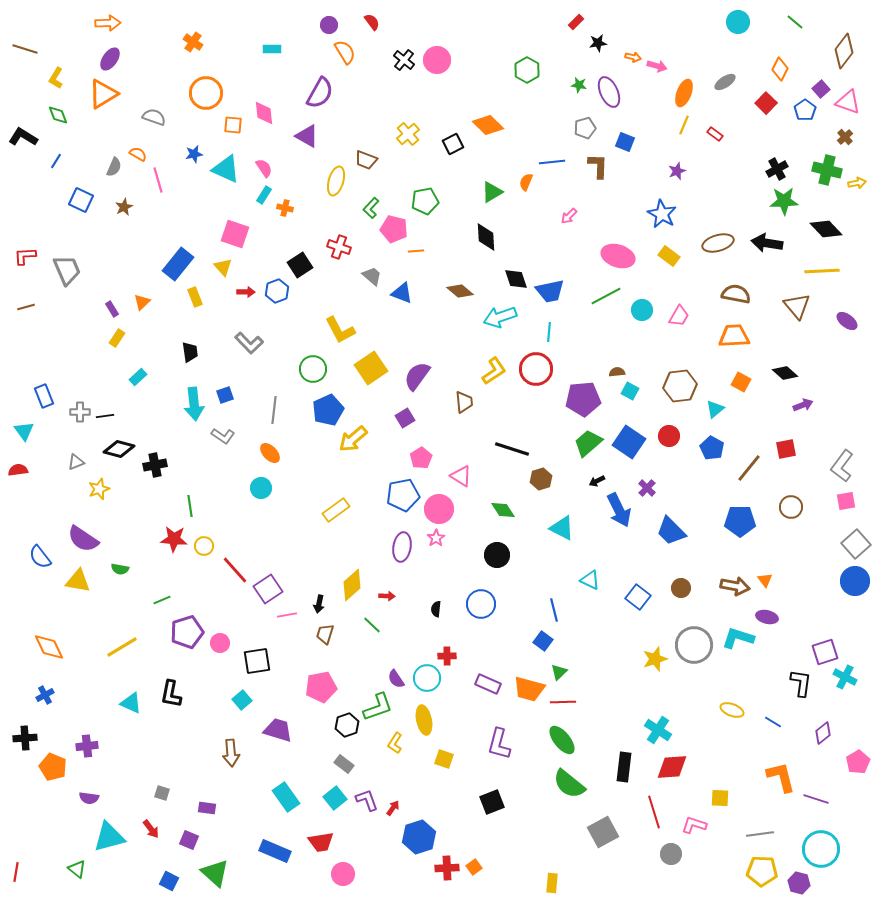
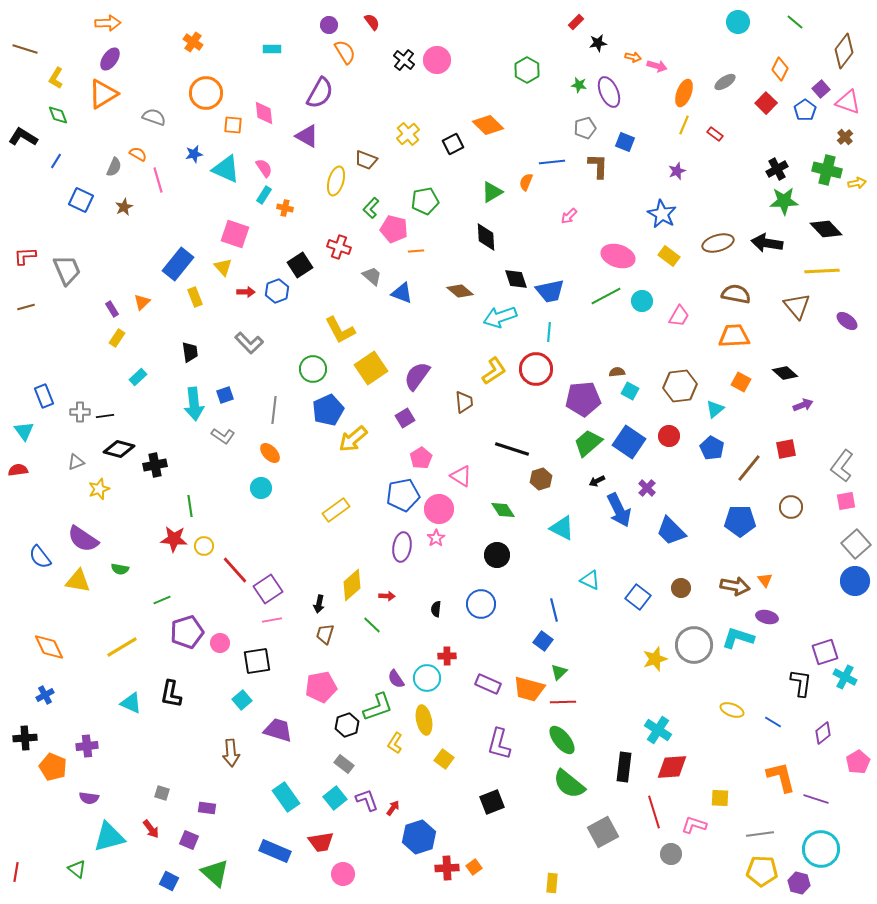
cyan circle at (642, 310): moved 9 px up
pink line at (287, 615): moved 15 px left, 5 px down
yellow square at (444, 759): rotated 18 degrees clockwise
